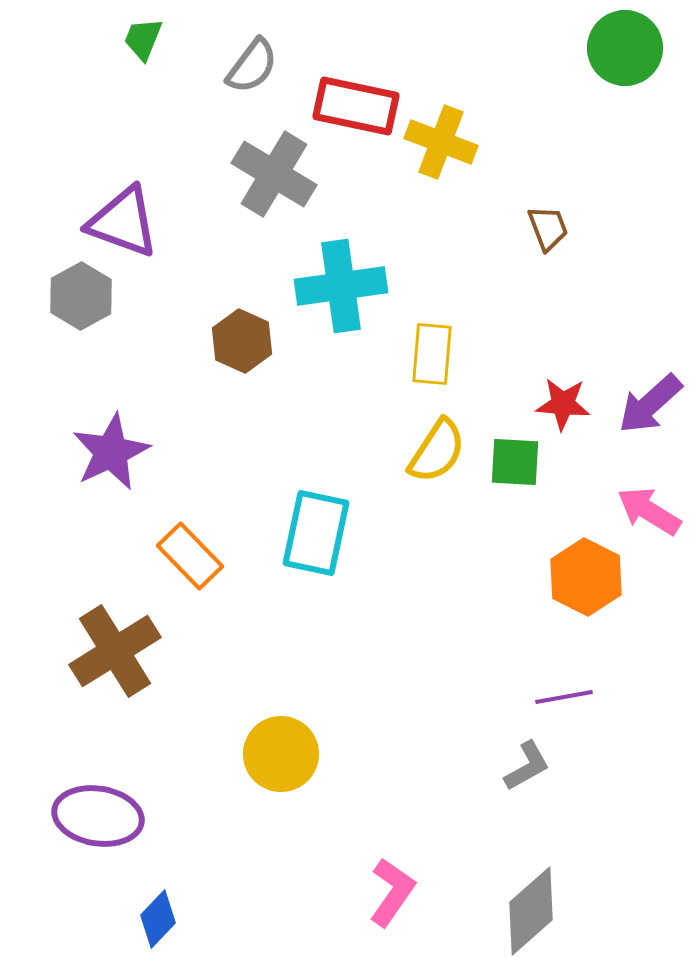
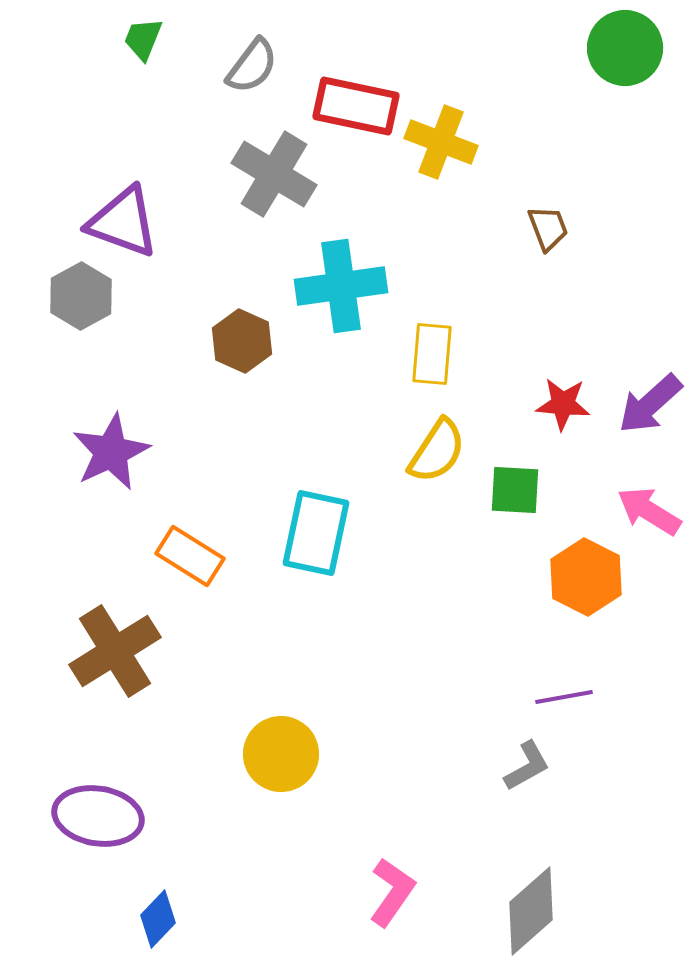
green square: moved 28 px down
orange rectangle: rotated 14 degrees counterclockwise
